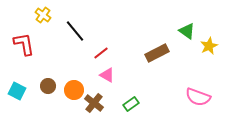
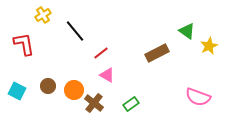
yellow cross: rotated 21 degrees clockwise
